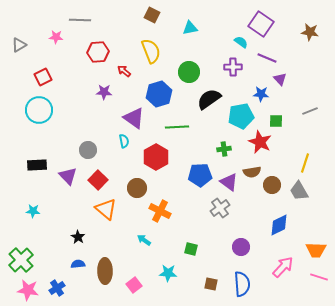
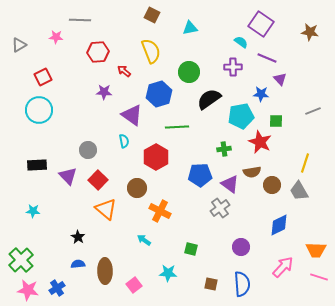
gray line at (310, 111): moved 3 px right
purple triangle at (134, 118): moved 2 px left, 3 px up
purple triangle at (229, 182): moved 1 px right, 2 px down
